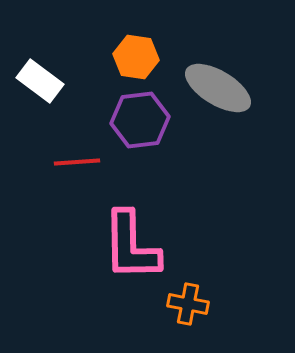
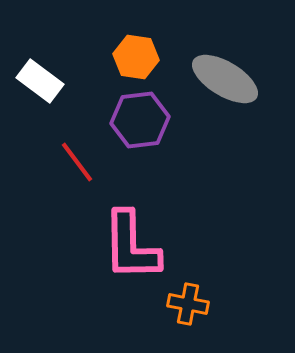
gray ellipse: moved 7 px right, 9 px up
red line: rotated 57 degrees clockwise
